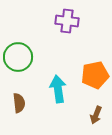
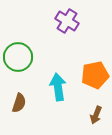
purple cross: rotated 25 degrees clockwise
cyan arrow: moved 2 px up
brown semicircle: rotated 24 degrees clockwise
